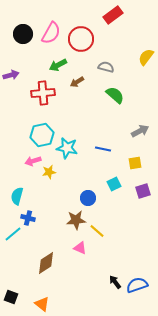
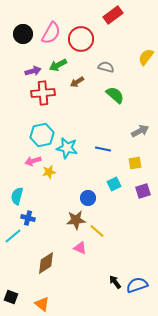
purple arrow: moved 22 px right, 4 px up
cyan line: moved 2 px down
